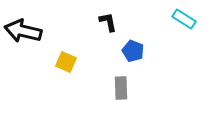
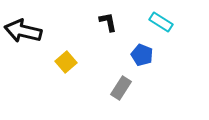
cyan rectangle: moved 23 px left, 3 px down
blue pentagon: moved 9 px right, 4 px down
yellow square: rotated 25 degrees clockwise
gray rectangle: rotated 35 degrees clockwise
